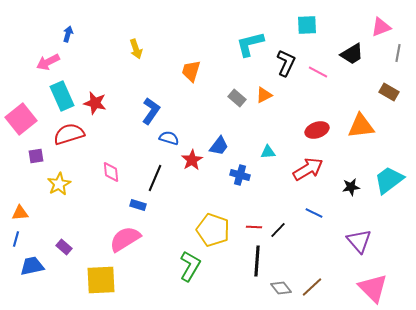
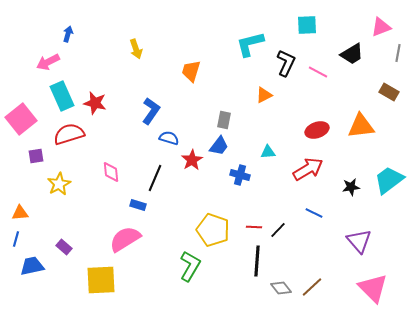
gray rectangle at (237, 98): moved 13 px left, 22 px down; rotated 60 degrees clockwise
